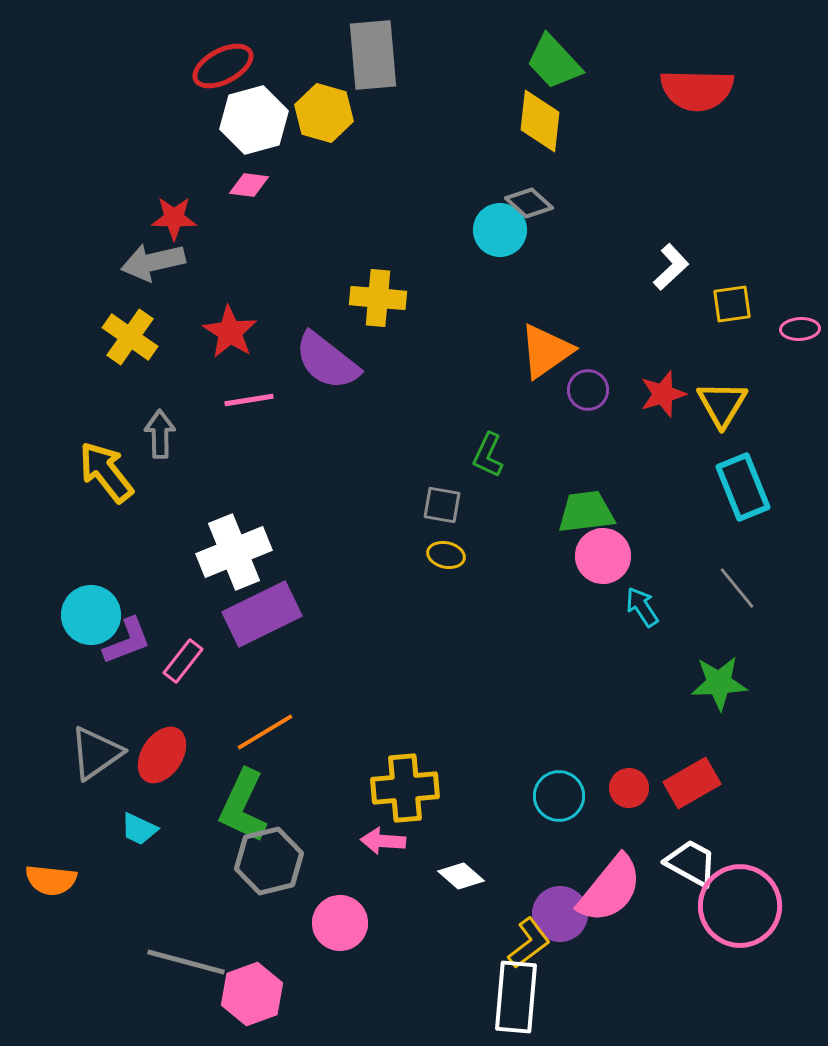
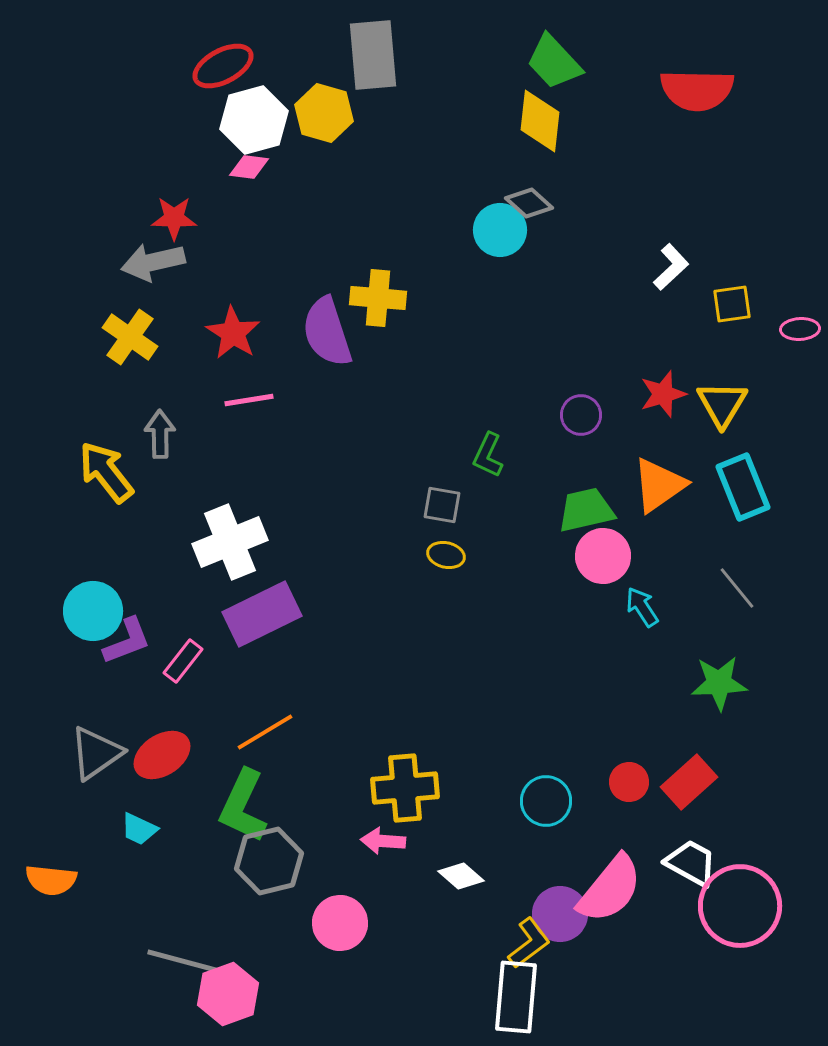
pink diamond at (249, 185): moved 18 px up
red star at (230, 332): moved 3 px right, 1 px down
orange triangle at (546, 351): moved 113 px right, 134 px down
purple semicircle at (327, 361): moved 29 px up; rotated 34 degrees clockwise
purple circle at (588, 390): moved 7 px left, 25 px down
green trapezoid at (586, 512): moved 2 px up; rotated 6 degrees counterclockwise
white cross at (234, 552): moved 4 px left, 10 px up
cyan circle at (91, 615): moved 2 px right, 4 px up
red ellipse at (162, 755): rotated 24 degrees clockwise
red rectangle at (692, 783): moved 3 px left, 1 px up; rotated 12 degrees counterclockwise
red circle at (629, 788): moved 6 px up
cyan circle at (559, 796): moved 13 px left, 5 px down
pink hexagon at (252, 994): moved 24 px left
